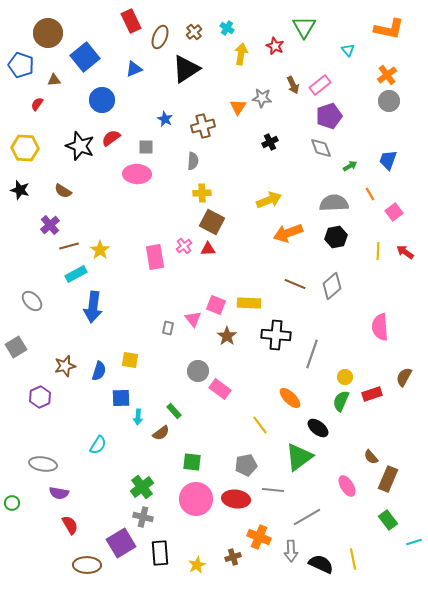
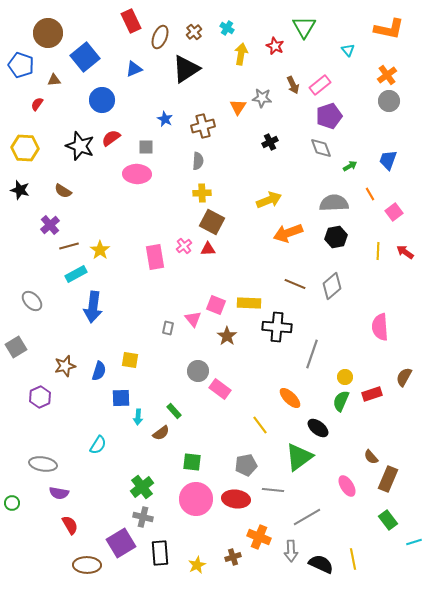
gray semicircle at (193, 161): moved 5 px right
black cross at (276, 335): moved 1 px right, 8 px up
